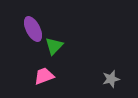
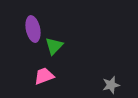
purple ellipse: rotated 15 degrees clockwise
gray star: moved 6 px down
